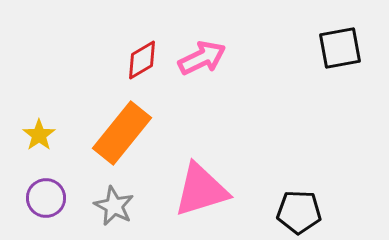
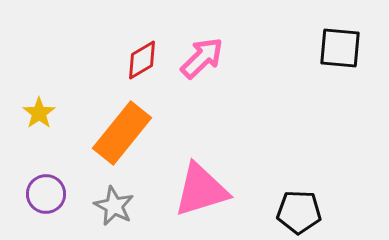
black square: rotated 15 degrees clockwise
pink arrow: rotated 18 degrees counterclockwise
yellow star: moved 22 px up
purple circle: moved 4 px up
